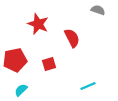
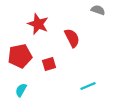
red pentagon: moved 5 px right, 4 px up
cyan semicircle: rotated 16 degrees counterclockwise
